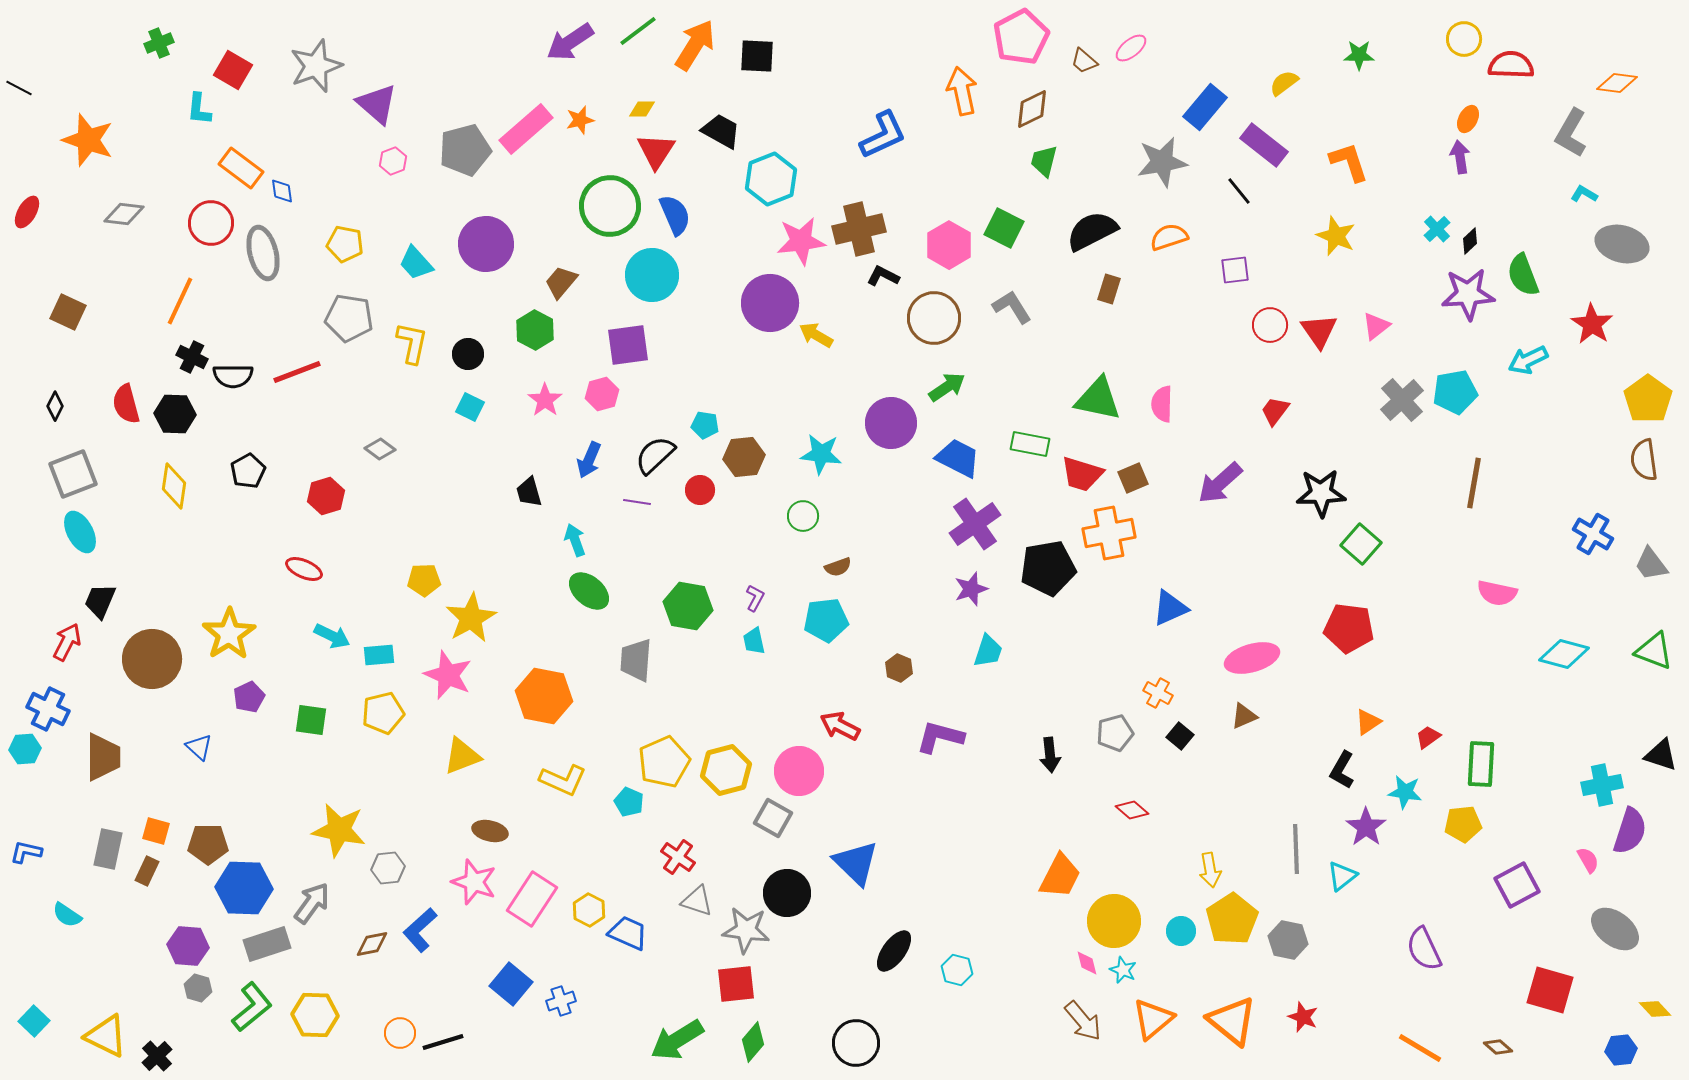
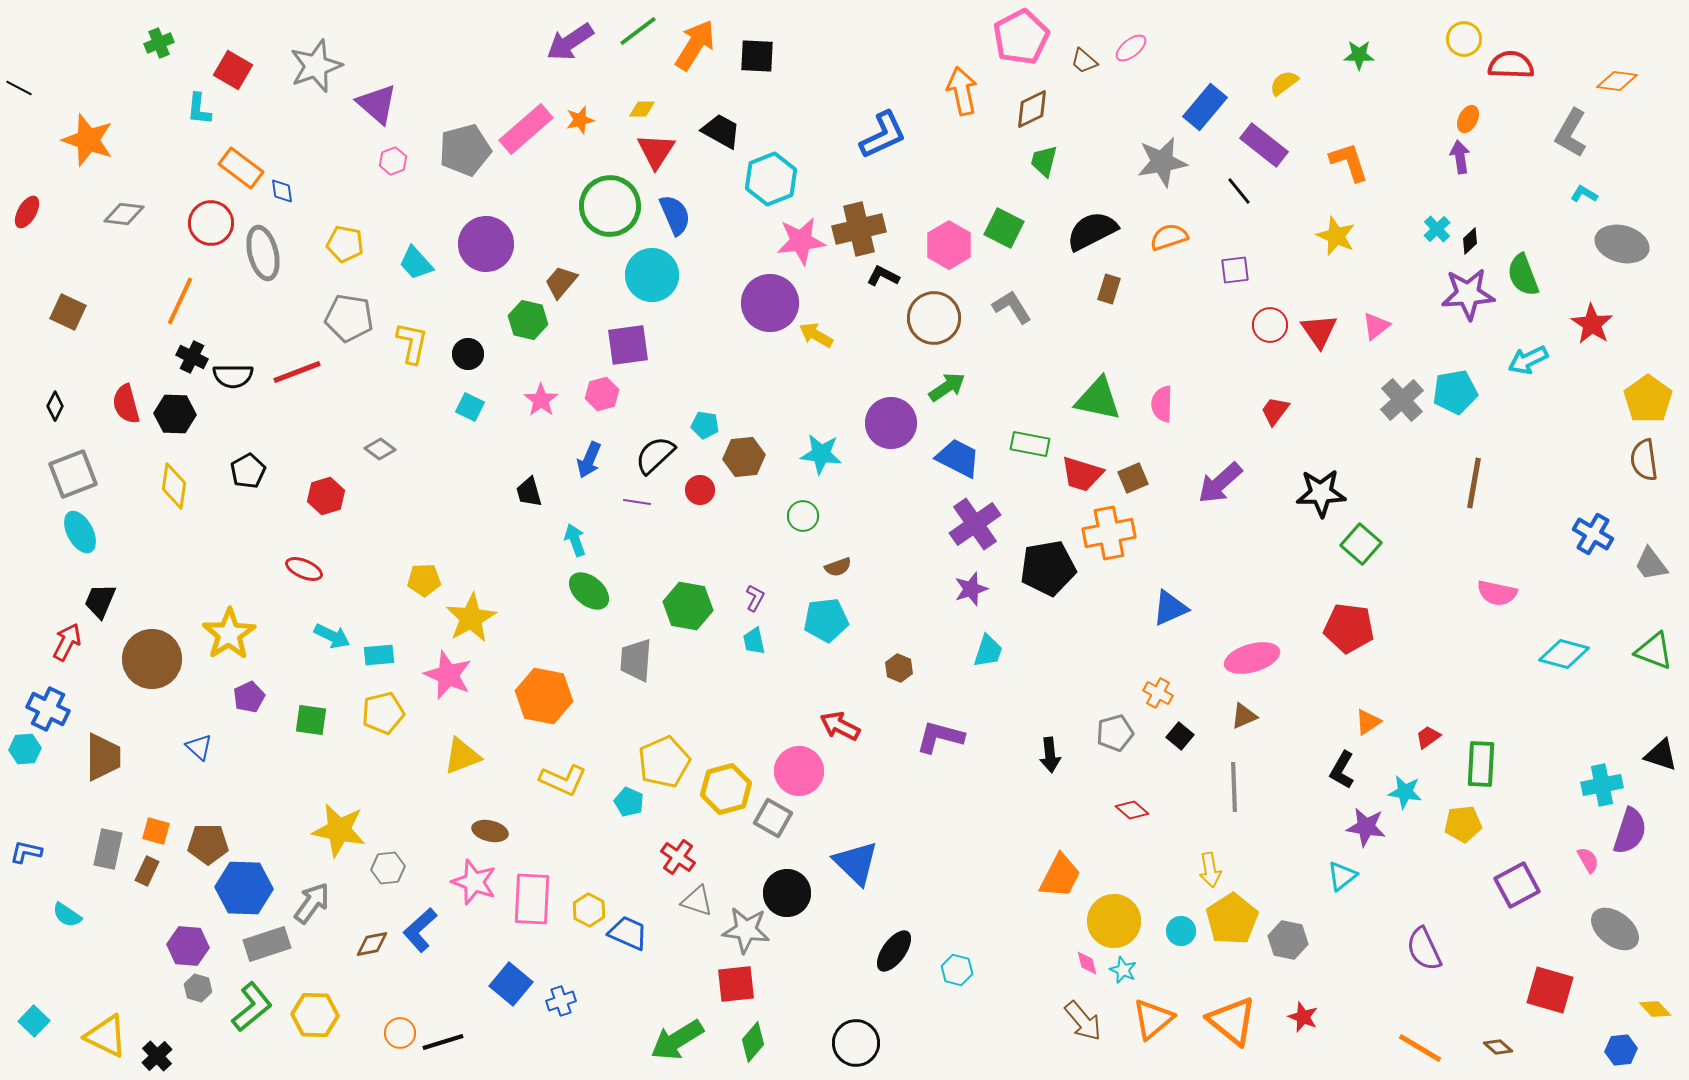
orange diamond at (1617, 83): moved 2 px up
green hexagon at (535, 330): moved 7 px left, 10 px up; rotated 15 degrees counterclockwise
pink star at (545, 400): moved 4 px left
yellow hexagon at (726, 770): moved 19 px down
purple star at (1366, 827): rotated 27 degrees counterclockwise
gray line at (1296, 849): moved 62 px left, 62 px up
pink rectangle at (532, 899): rotated 30 degrees counterclockwise
